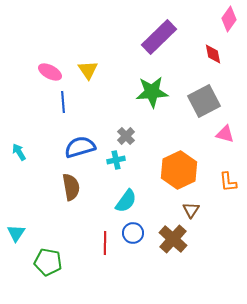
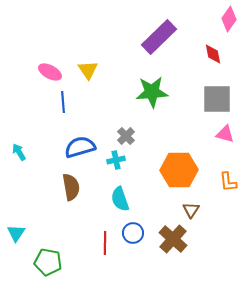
gray square: moved 13 px right, 2 px up; rotated 28 degrees clockwise
orange hexagon: rotated 24 degrees clockwise
cyan semicircle: moved 6 px left, 2 px up; rotated 125 degrees clockwise
